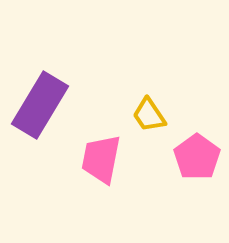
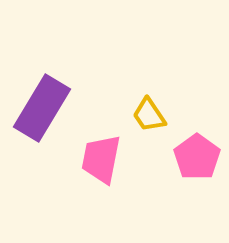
purple rectangle: moved 2 px right, 3 px down
